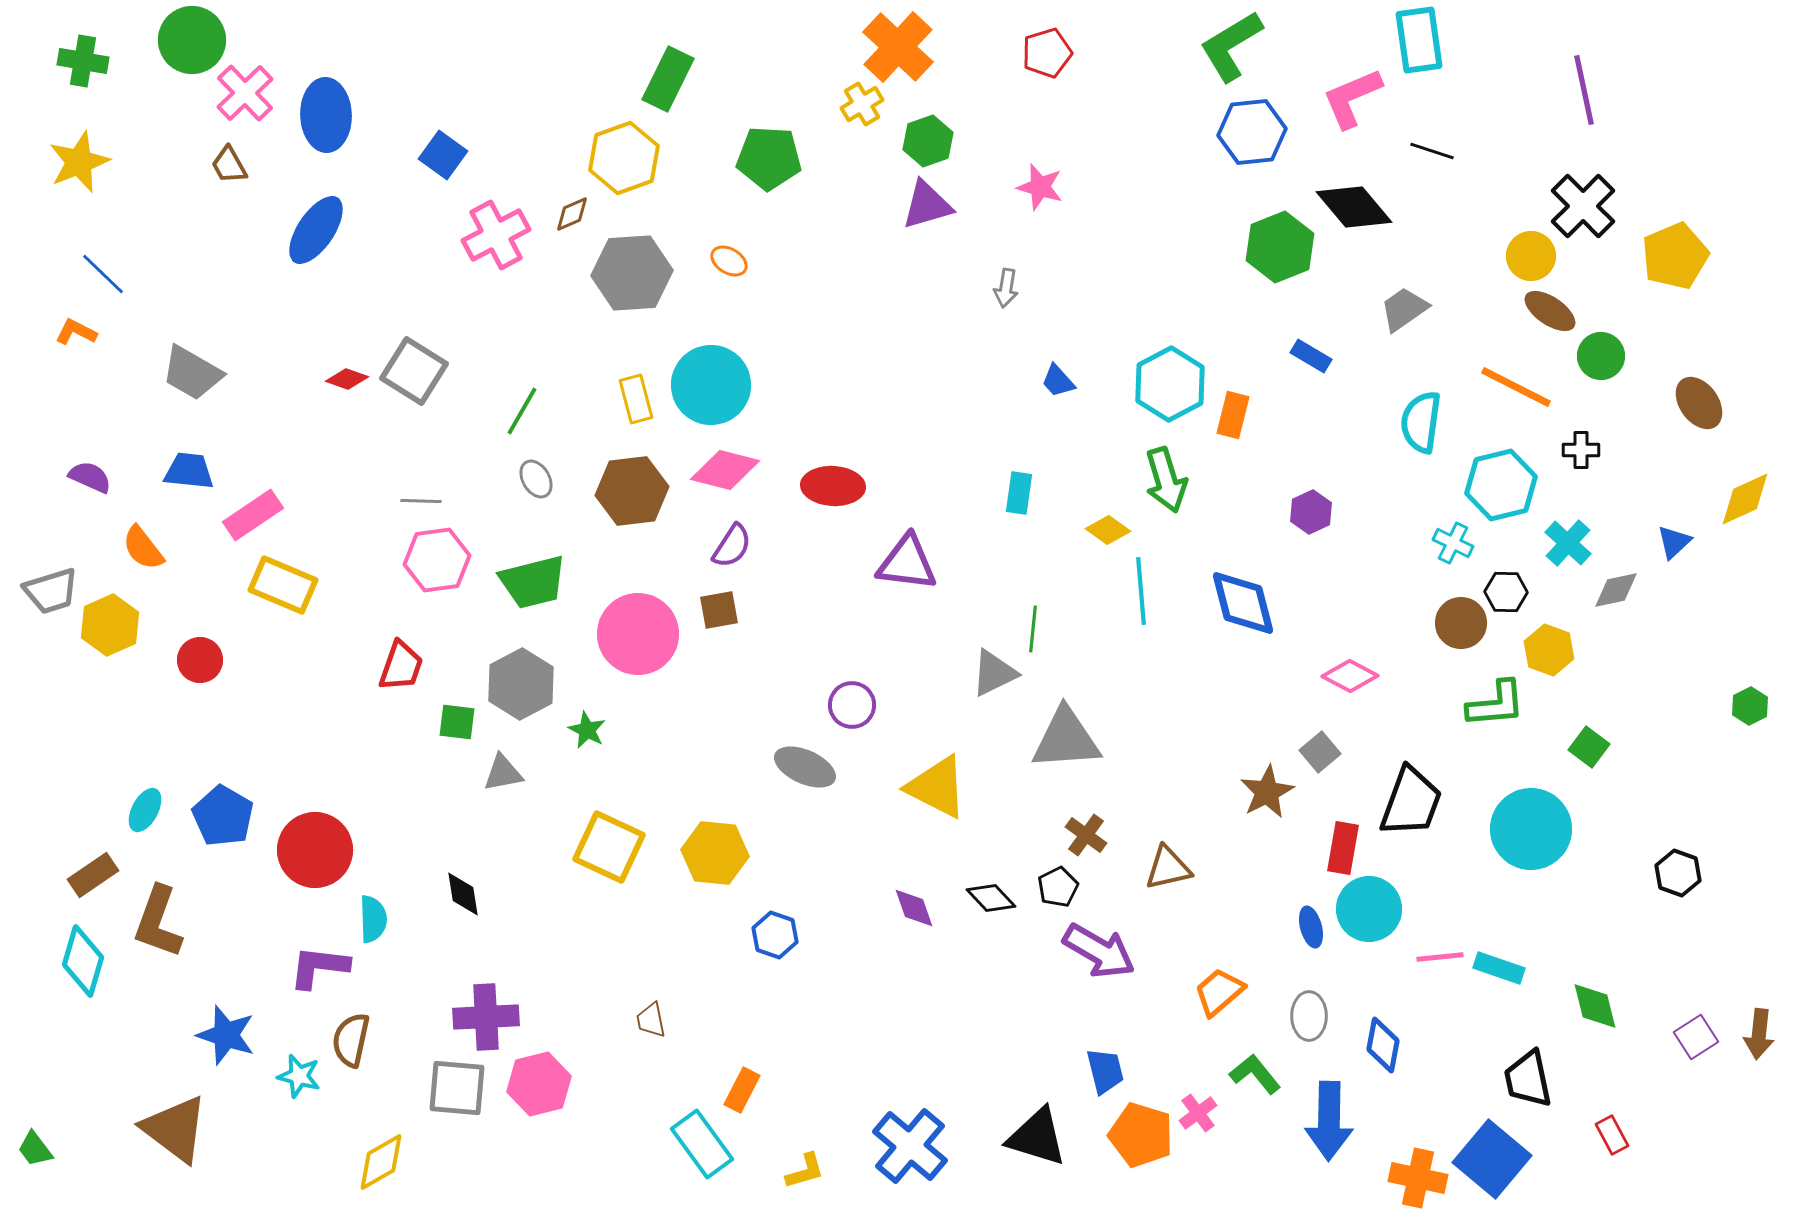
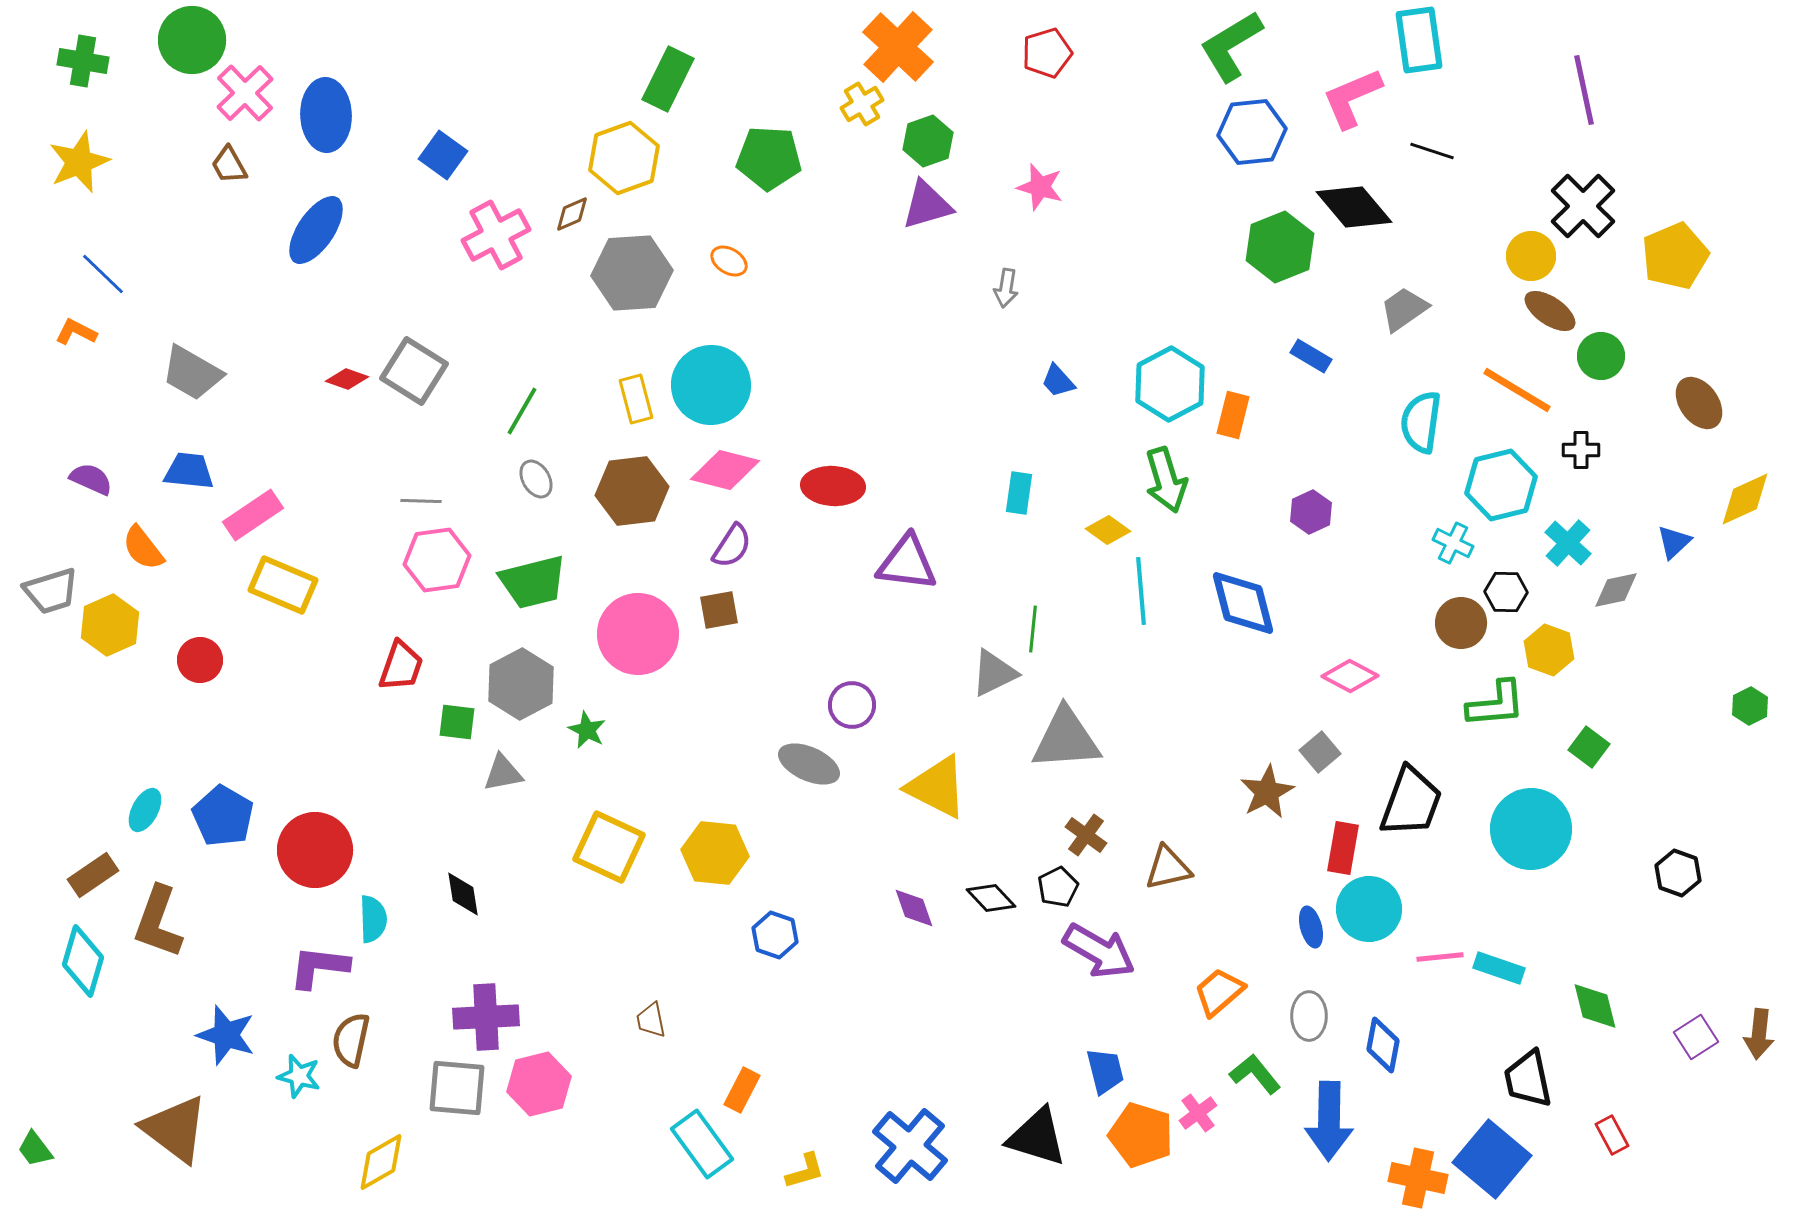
orange line at (1516, 387): moved 1 px right, 3 px down; rotated 4 degrees clockwise
purple semicircle at (90, 477): moved 1 px right, 2 px down
gray ellipse at (805, 767): moved 4 px right, 3 px up
